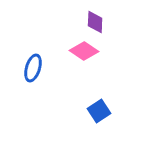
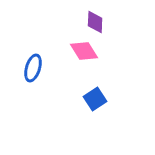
pink diamond: rotated 24 degrees clockwise
blue square: moved 4 px left, 12 px up
